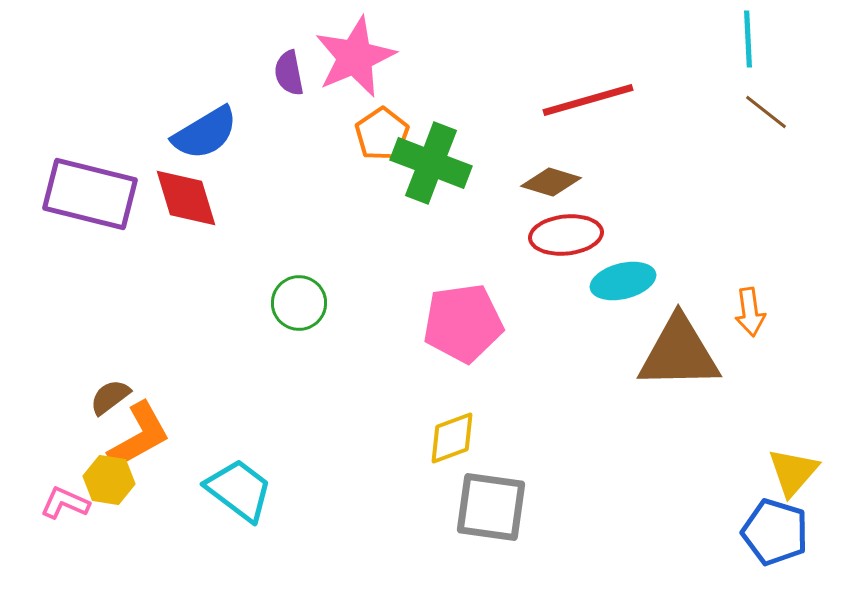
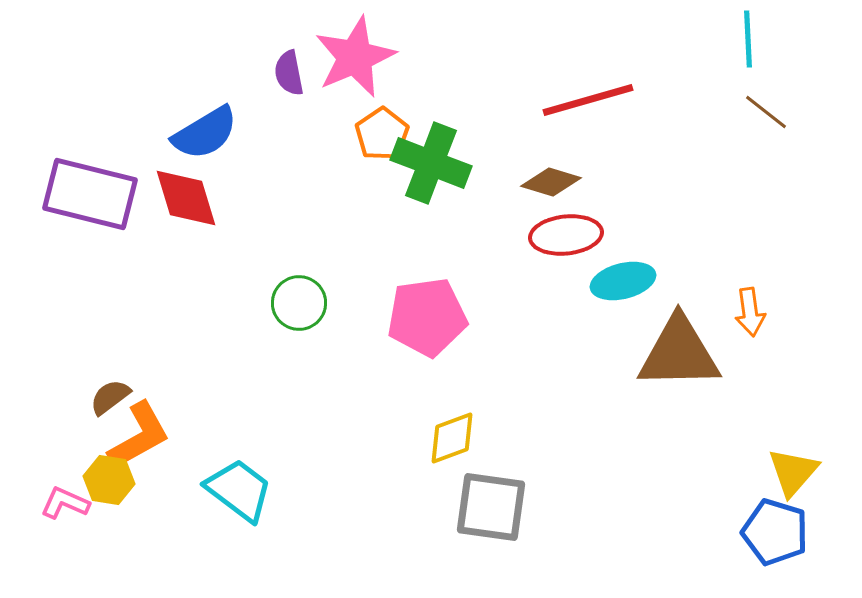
pink pentagon: moved 36 px left, 6 px up
